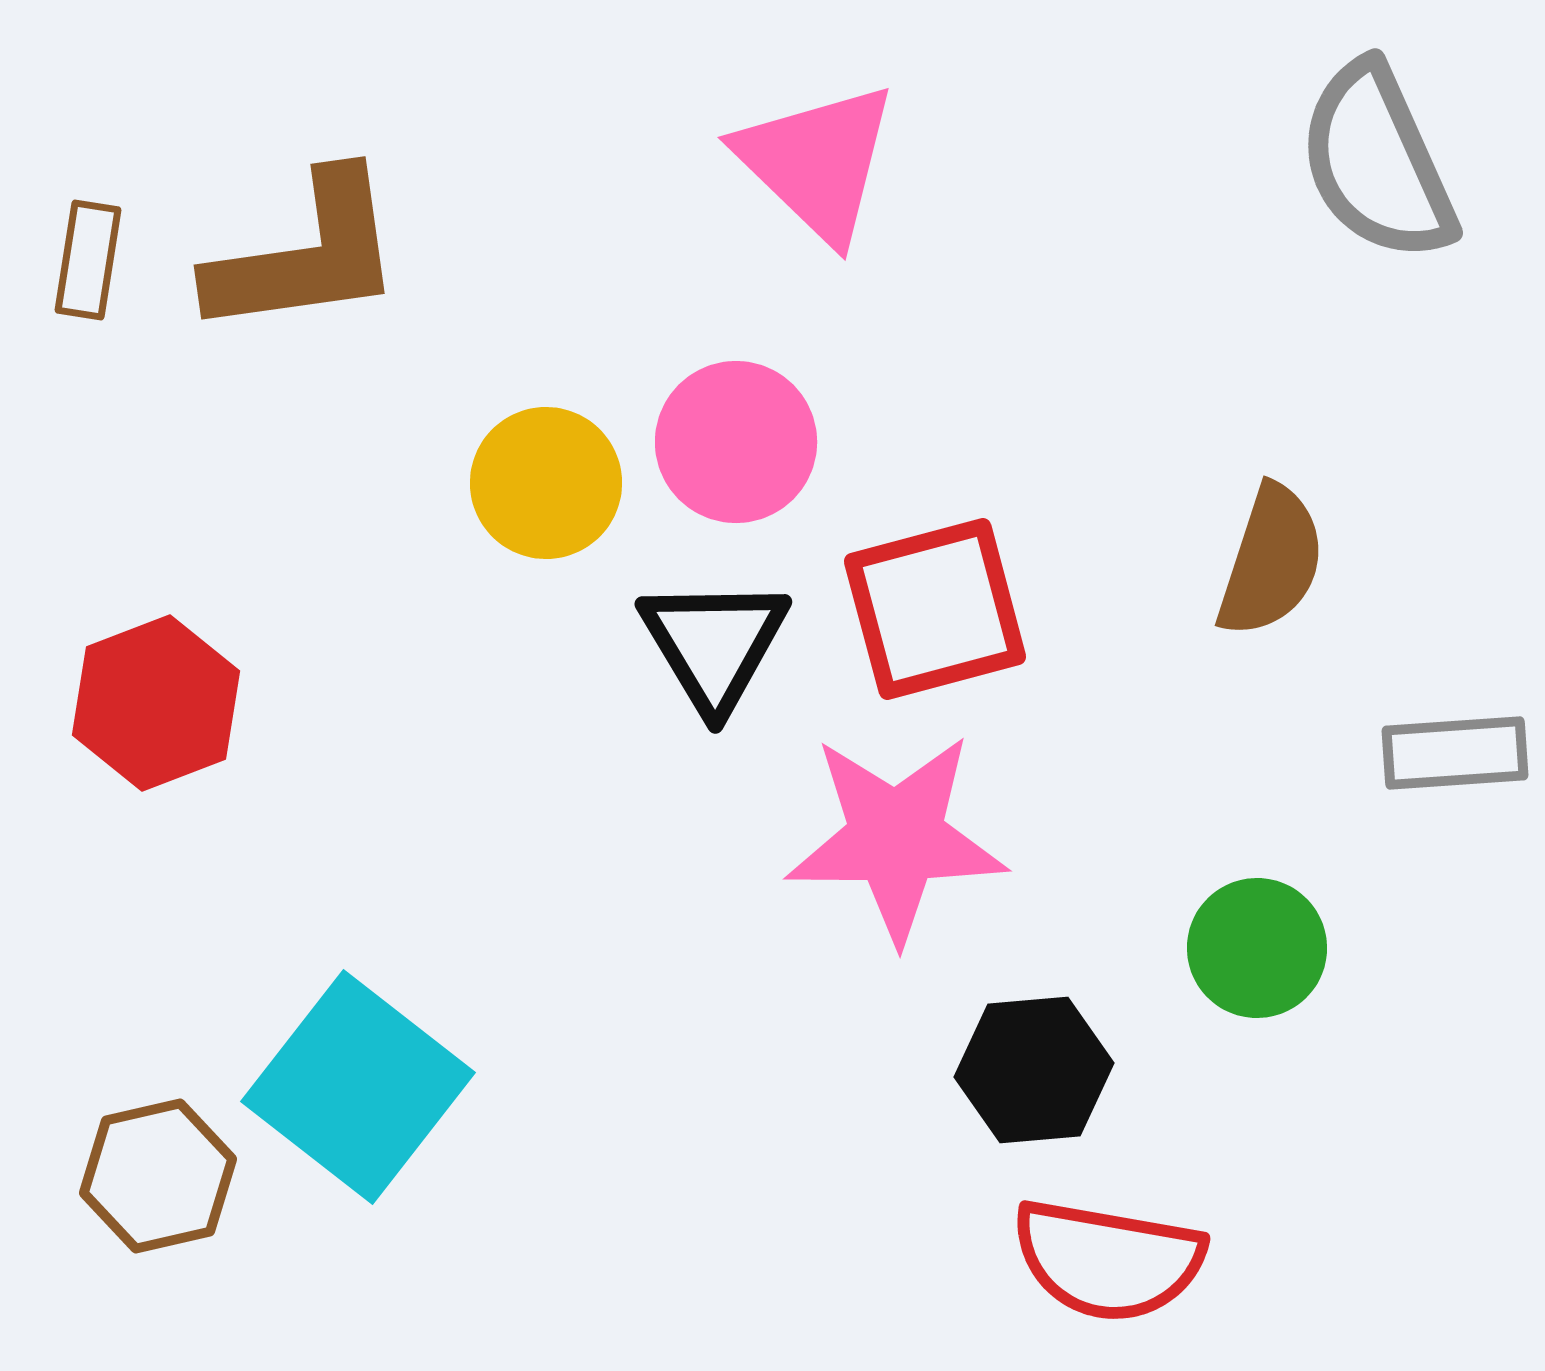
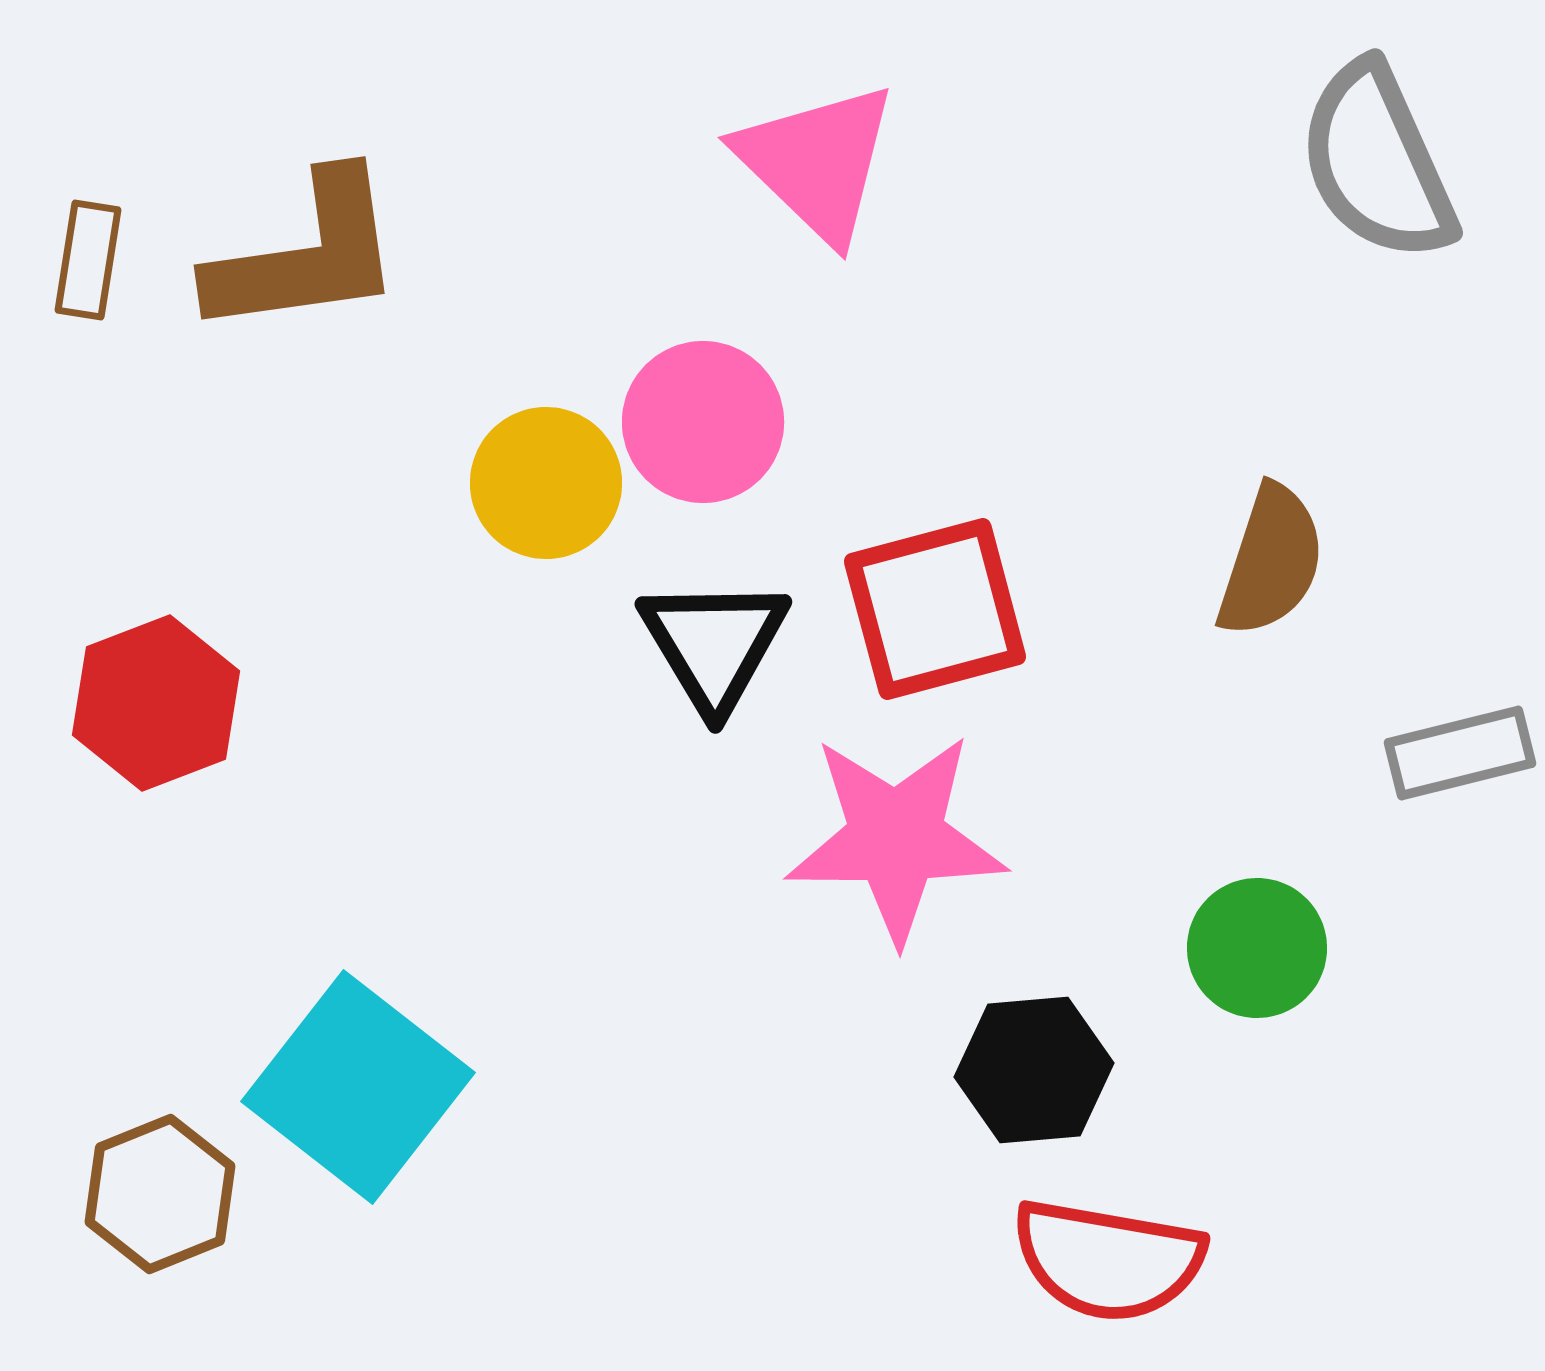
pink circle: moved 33 px left, 20 px up
gray rectangle: moved 5 px right; rotated 10 degrees counterclockwise
brown hexagon: moved 2 px right, 18 px down; rotated 9 degrees counterclockwise
